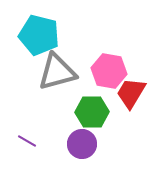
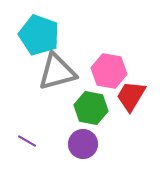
cyan pentagon: rotated 6 degrees clockwise
red trapezoid: moved 3 px down
green hexagon: moved 1 px left, 4 px up; rotated 12 degrees clockwise
purple circle: moved 1 px right
